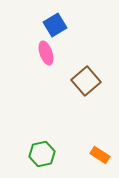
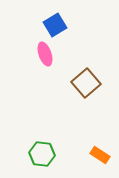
pink ellipse: moved 1 px left, 1 px down
brown square: moved 2 px down
green hexagon: rotated 20 degrees clockwise
